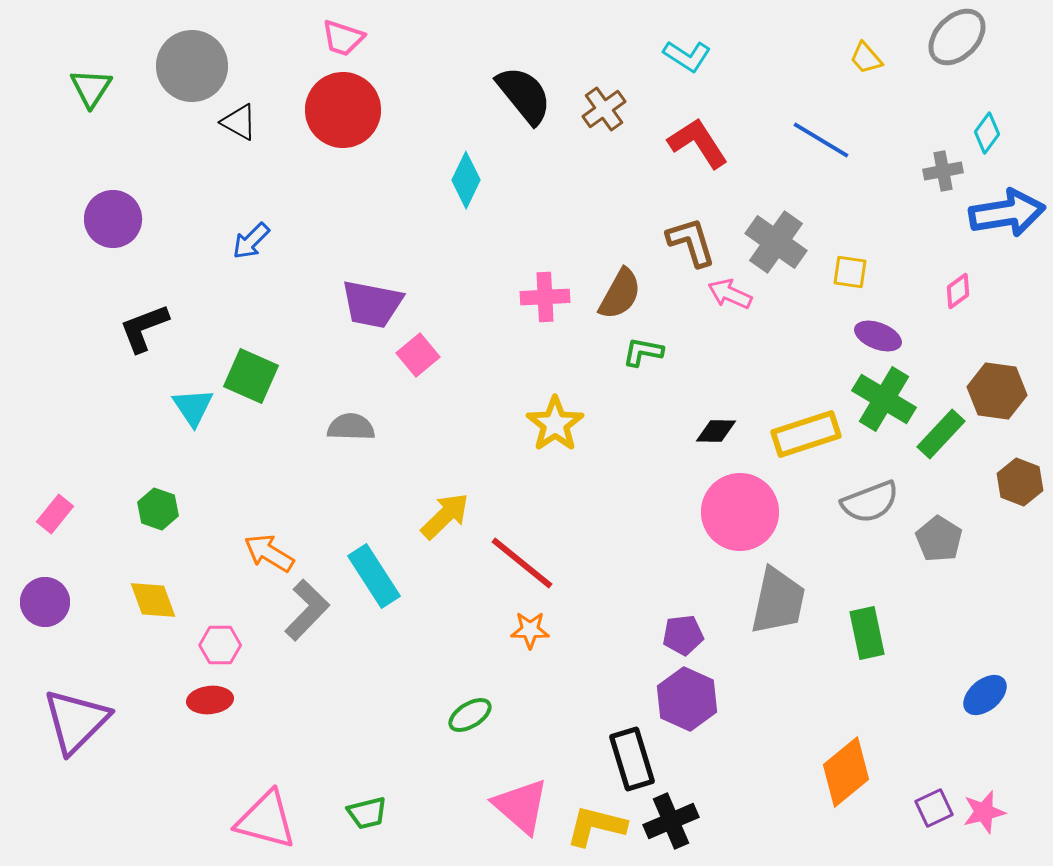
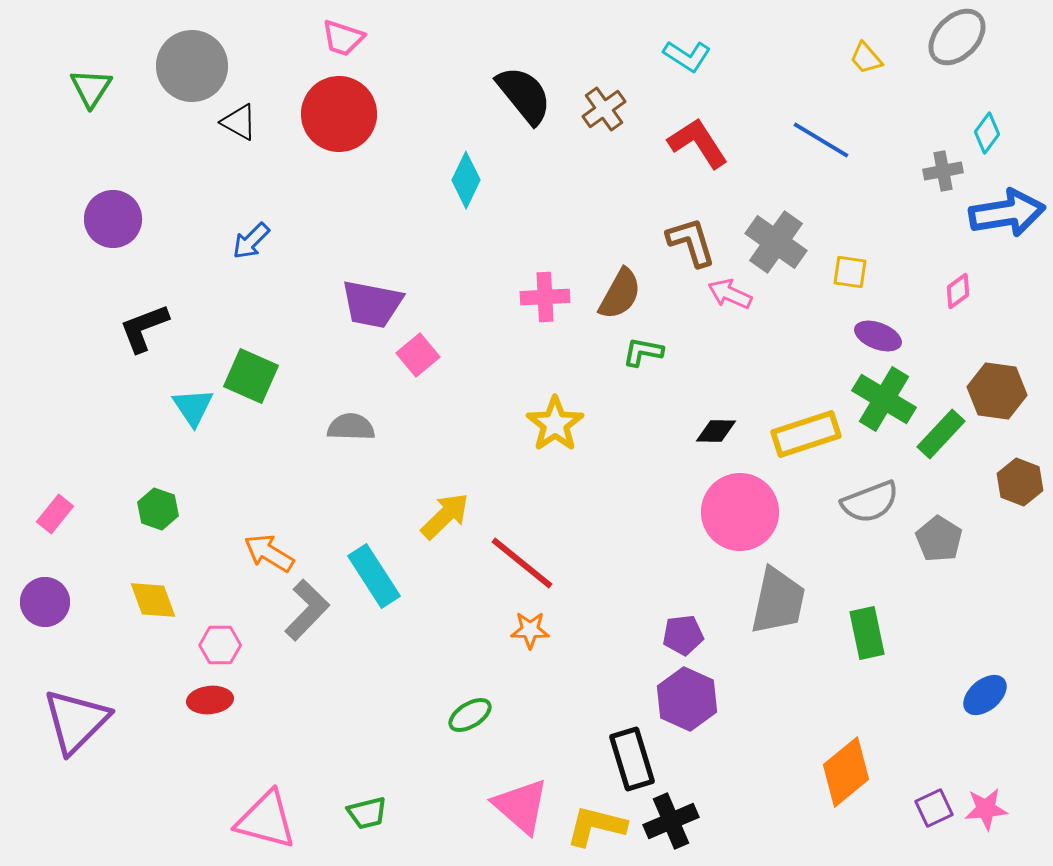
red circle at (343, 110): moved 4 px left, 4 px down
pink star at (984, 812): moved 2 px right, 3 px up; rotated 9 degrees clockwise
